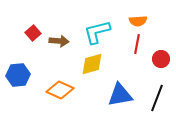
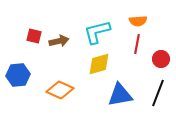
red square: moved 1 px right, 3 px down; rotated 35 degrees counterclockwise
brown arrow: rotated 18 degrees counterclockwise
yellow diamond: moved 7 px right
black line: moved 1 px right, 5 px up
